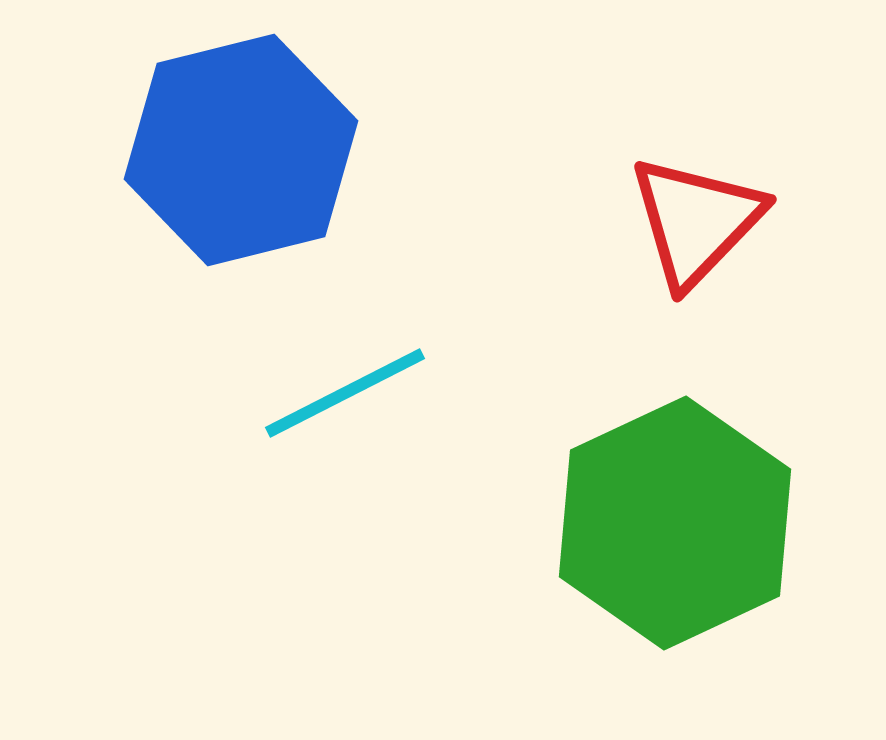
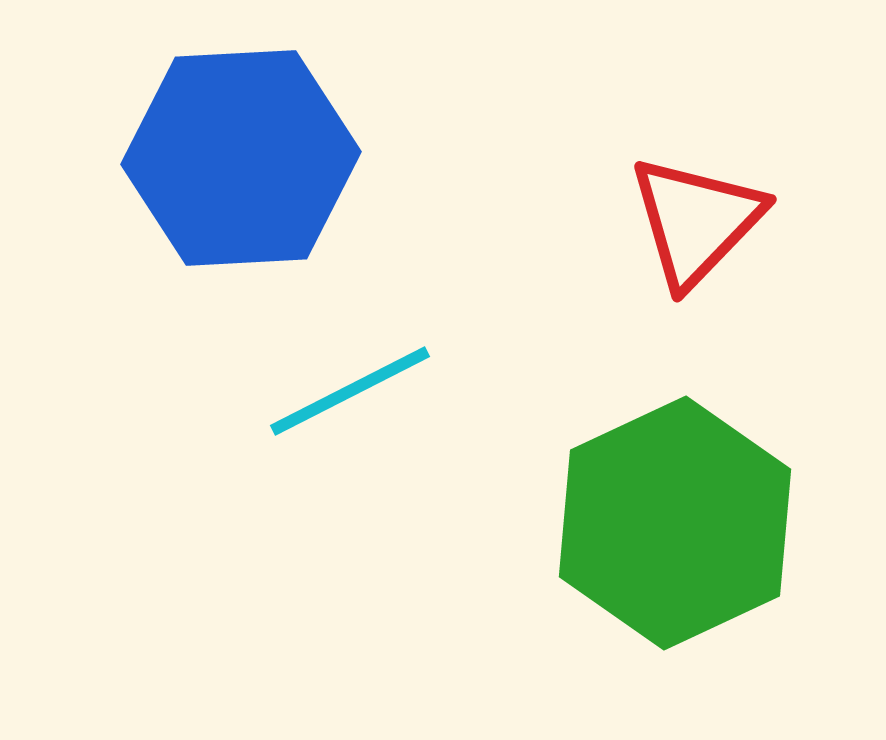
blue hexagon: moved 8 px down; rotated 11 degrees clockwise
cyan line: moved 5 px right, 2 px up
